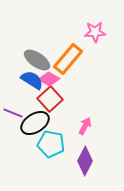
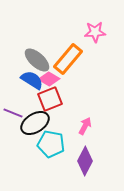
gray ellipse: rotated 8 degrees clockwise
red square: rotated 20 degrees clockwise
